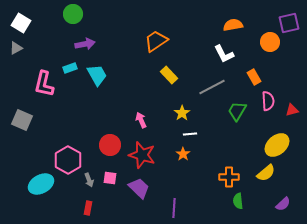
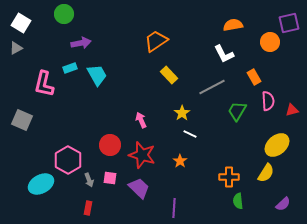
green circle: moved 9 px left
purple arrow: moved 4 px left, 1 px up
white line: rotated 32 degrees clockwise
orange star: moved 3 px left, 7 px down
yellow semicircle: rotated 18 degrees counterclockwise
